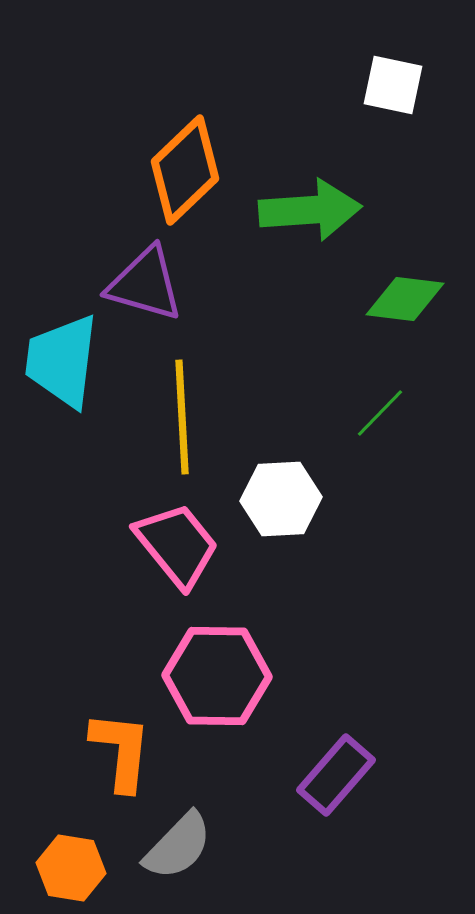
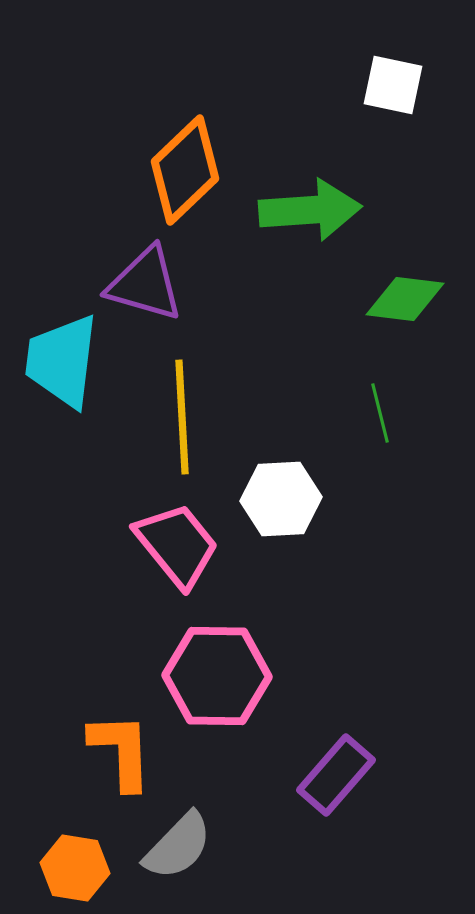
green line: rotated 58 degrees counterclockwise
orange L-shape: rotated 8 degrees counterclockwise
orange hexagon: moved 4 px right
